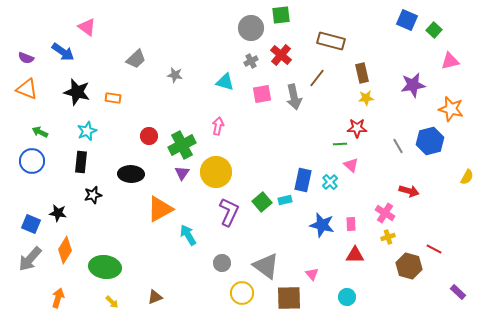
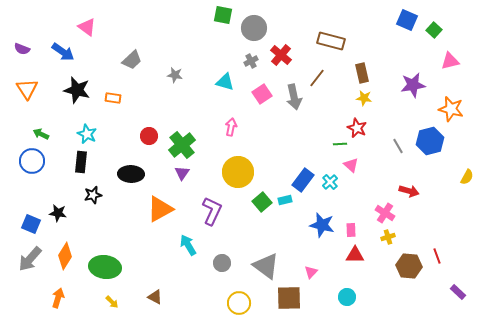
green square at (281, 15): moved 58 px left; rotated 18 degrees clockwise
gray circle at (251, 28): moved 3 px right
purple semicircle at (26, 58): moved 4 px left, 9 px up
gray trapezoid at (136, 59): moved 4 px left, 1 px down
orange triangle at (27, 89): rotated 35 degrees clockwise
black star at (77, 92): moved 2 px up
pink square at (262, 94): rotated 24 degrees counterclockwise
yellow star at (366, 98): moved 2 px left; rotated 14 degrees clockwise
pink arrow at (218, 126): moved 13 px right, 1 px down
red star at (357, 128): rotated 24 degrees clockwise
cyan star at (87, 131): moved 3 px down; rotated 24 degrees counterclockwise
green arrow at (40, 132): moved 1 px right, 2 px down
green cross at (182, 145): rotated 12 degrees counterclockwise
yellow circle at (216, 172): moved 22 px right
blue rectangle at (303, 180): rotated 25 degrees clockwise
purple L-shape at (229, 212): moved 17 px left, 1 px up
pink rectangle at (351, 224): moved 6 px down
cyan arrow at (188, 235): moved 10 px down
red line at (434, 249): moved 3 px right, 7 px down; rotated 42 degrees clockwise
orange diamond at (65, 250): moved 6 px down
brown hexagon at (409, 266): rotated 10 degrees counterclockwise
pink triangle at (312, 274): moved 1 px left, 2 px up; rotated 24 degrees clockwise
yellow circle at (242, 293): moved 3 px left, 10 px down
brown triangle at (155, 297): rotated 49 degrees clockwise
